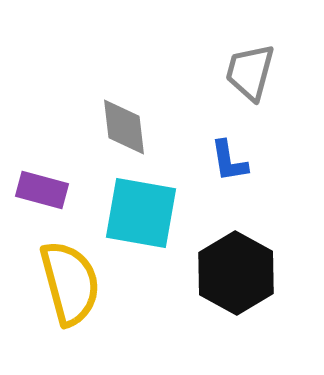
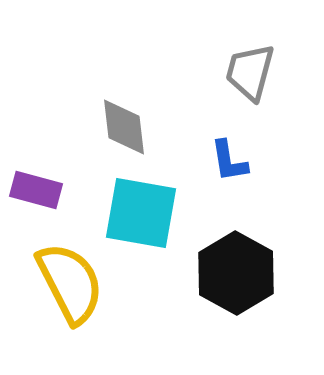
purple rectangle: moved 6 px left
yellow semicircle: rotated 12 degrees counterclockwise
